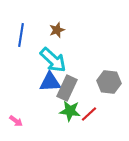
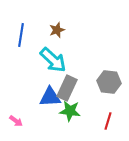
blue triangle: moved 15 px down
red line: moved 19 px right, 7 px down; rotated 30 degrees counterclockwise
